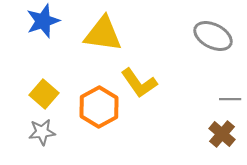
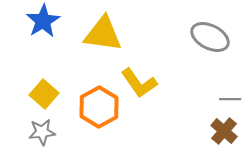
blue star: rotated 12 degrees counterclockwise
gray ellipse: moved 3 px left, 1 px down
brown cross: moved 2 px right, 3 px up
